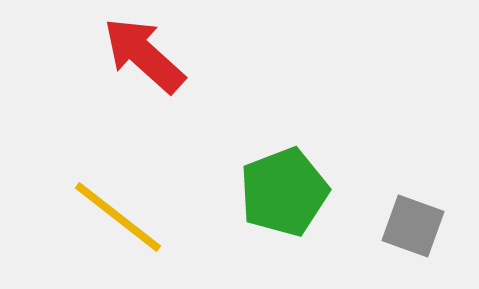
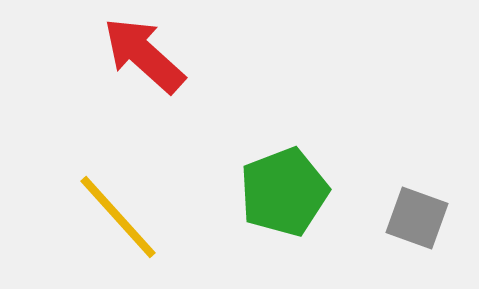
yellow line: rotated 10 degrees clockwise
gray square: moved 4 px right, 8 px up
